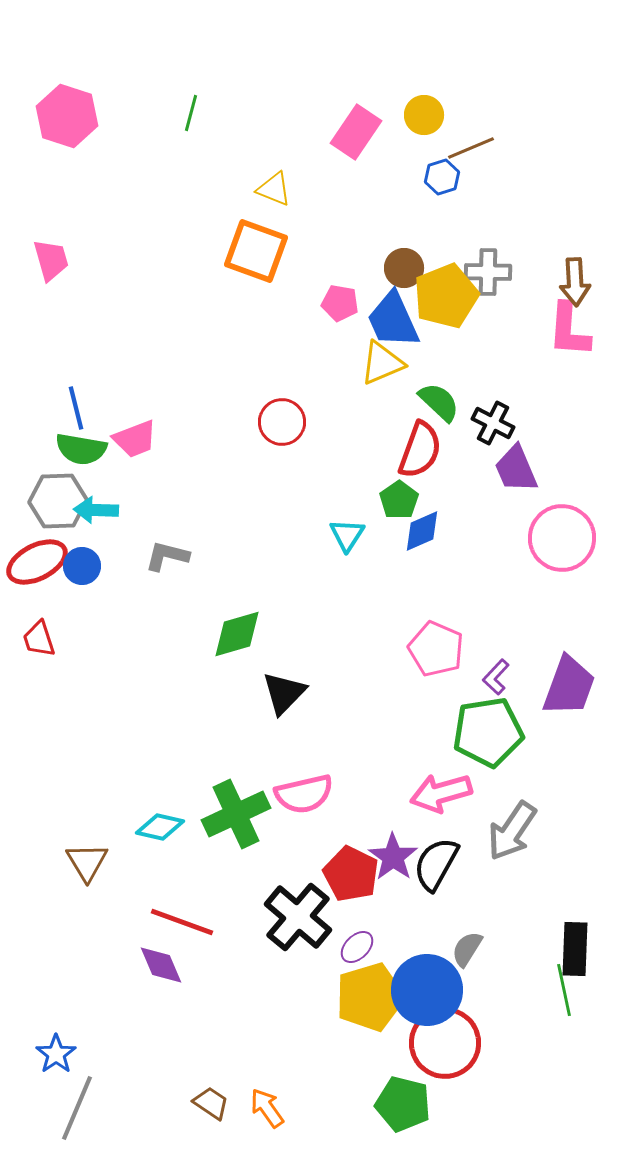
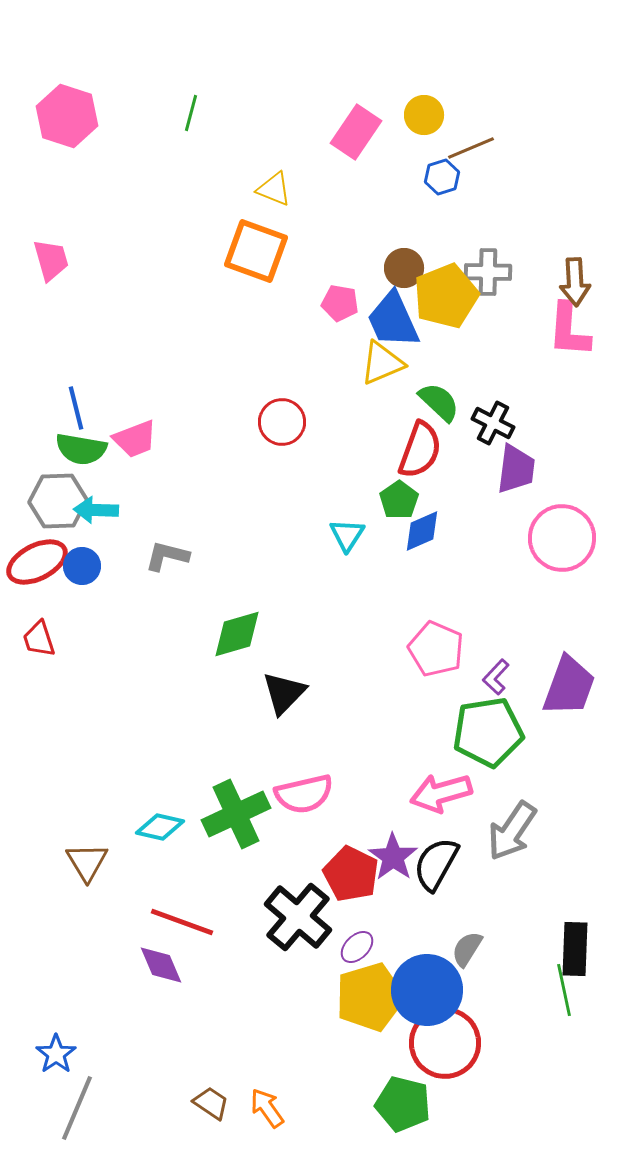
purple trapezoid at (516, 469): rotated 150 degrees counterclockwise
